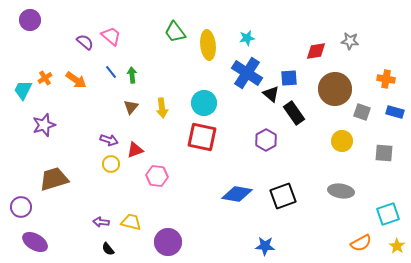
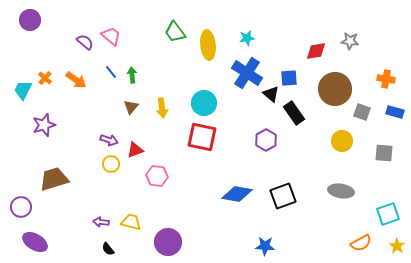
orange cross at (45, 78): rotated 16 degrees counterclockwise
